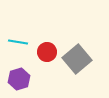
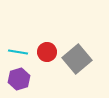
cyan line: moved 10 px down
